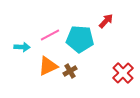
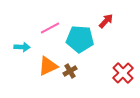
pink line: moved 7 px up
